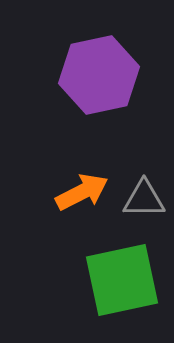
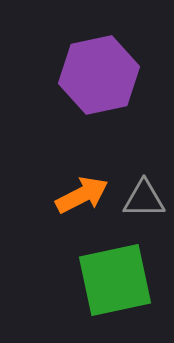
orange arrow: moved 3 px down
green square: moved 7 px left
